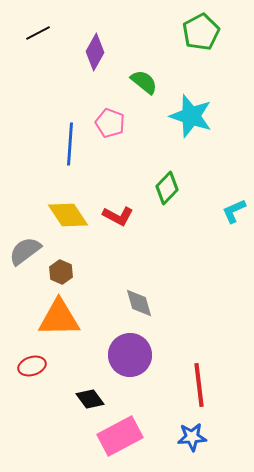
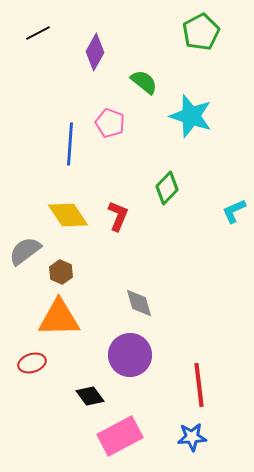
red L-shape: rotated 96 degrees counterclockwise
red ellipse: moved 3 px up
black diamond: moved 3 px up
